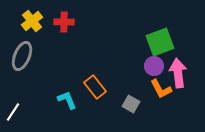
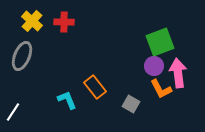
yellow cross: rotated 10 degrees counterclockwise
